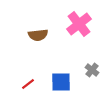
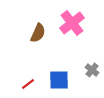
pink cross: moved 7 px left, 1 px up
brown semicircle: moved 2 px up; rotated 60 degrees counterclockwise
blue square: moved 2 px left, 2 px up
